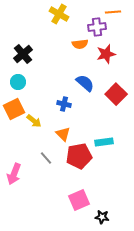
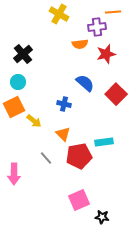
orange square: moved 2 px up
pink arrow: rotated 20 degrees counterclockwise
